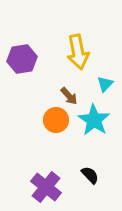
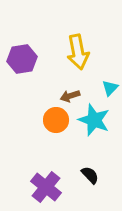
cyan triangle: moved 5 px right, 4 px down
brown arrow: moved 1 px right; rotated 114 degrees clockwise
cyan star: rotated 12 degrees counterclockwise
